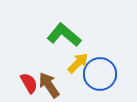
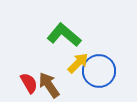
blue circle: moved 1 px left, 3 px up
